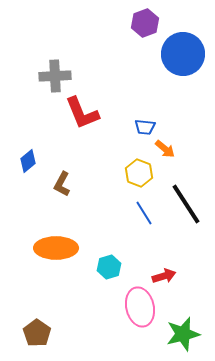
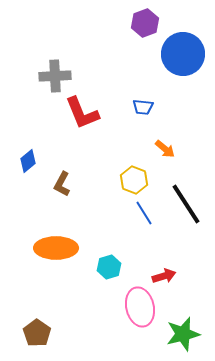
blue trapezoid: moved 2 px left, 20 px up
yellow hexagon: moved 5 px left, 7 px down
